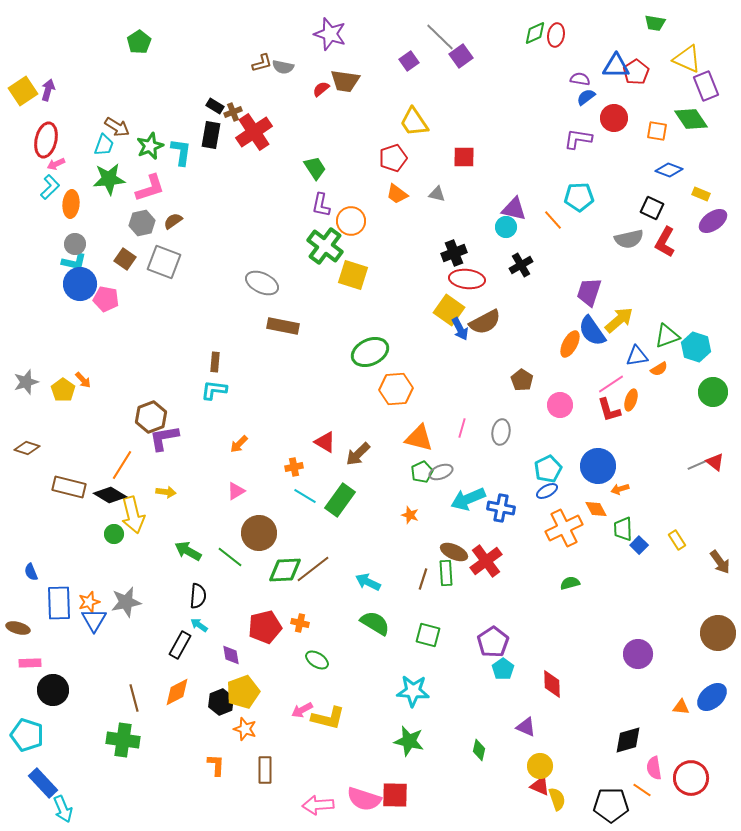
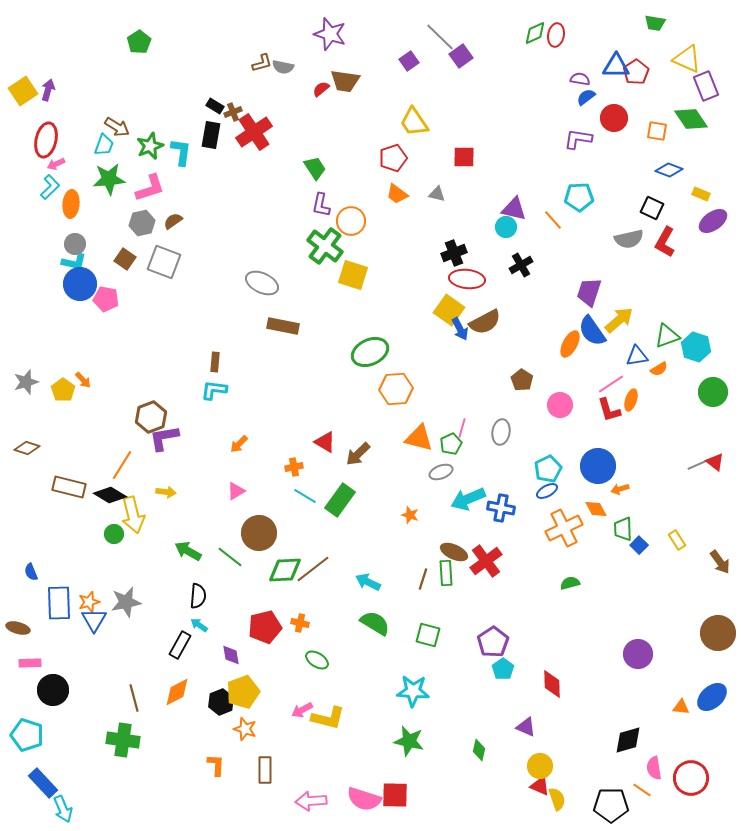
green pentagon at (422, 472): moved 29 px right, 28 px up
pink arrow at (318, 805): moved 7 px left, 4 px up
